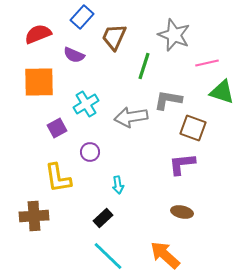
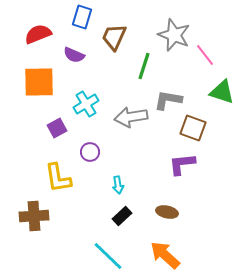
blue rectangle: rotated 25 degrees counterclockwise
pink line: moved 2 px left, 8 px up; rotated 65 degrees clockwise
brown ellipse: moved 15 px left
black rectangle: moved 19 px right, 2 px up
